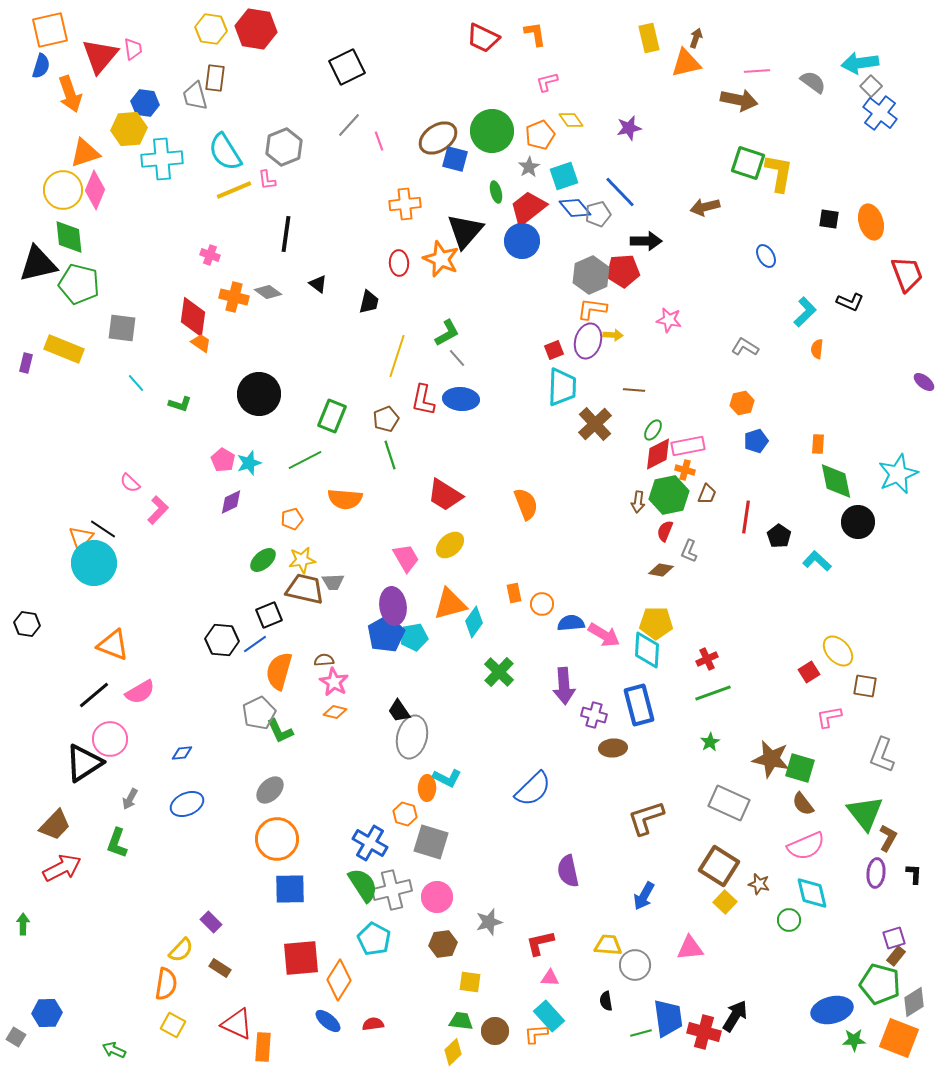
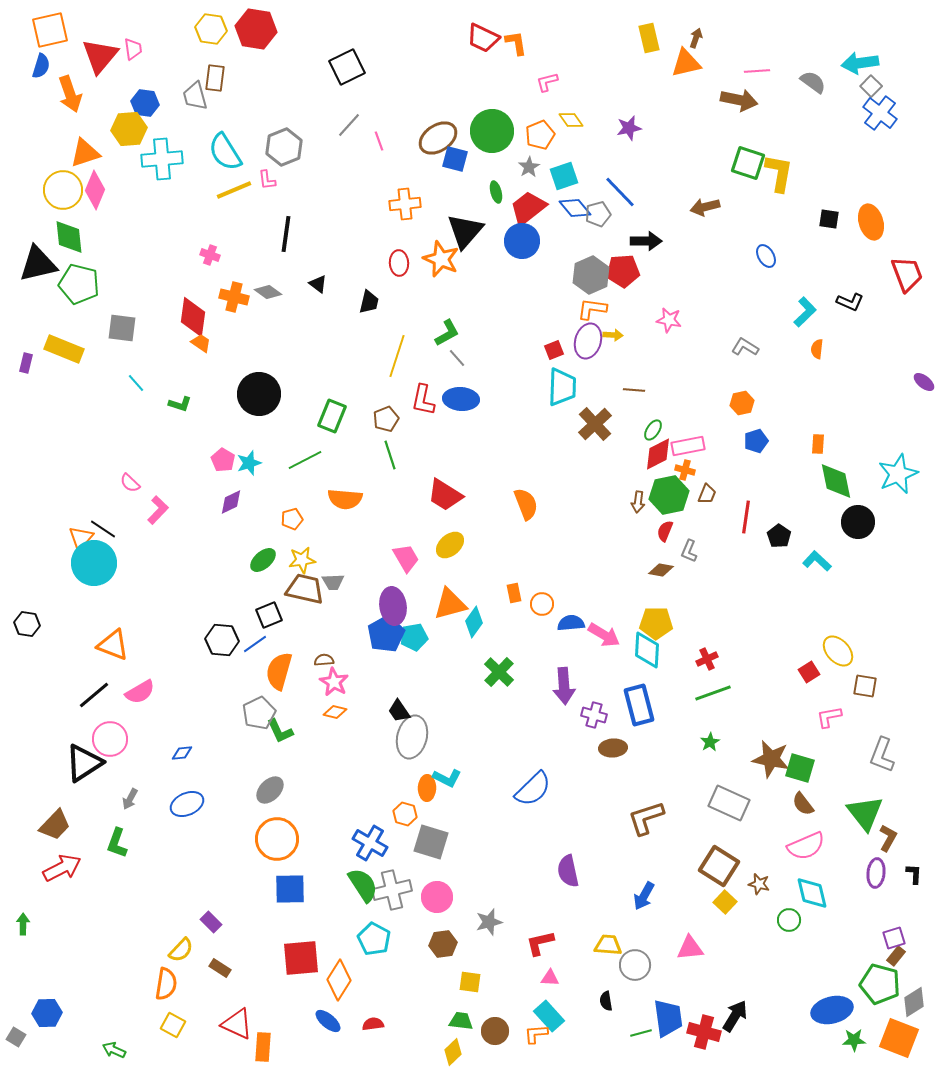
orange L-shape at (535, 34): moved 19 px left, 9 px down
